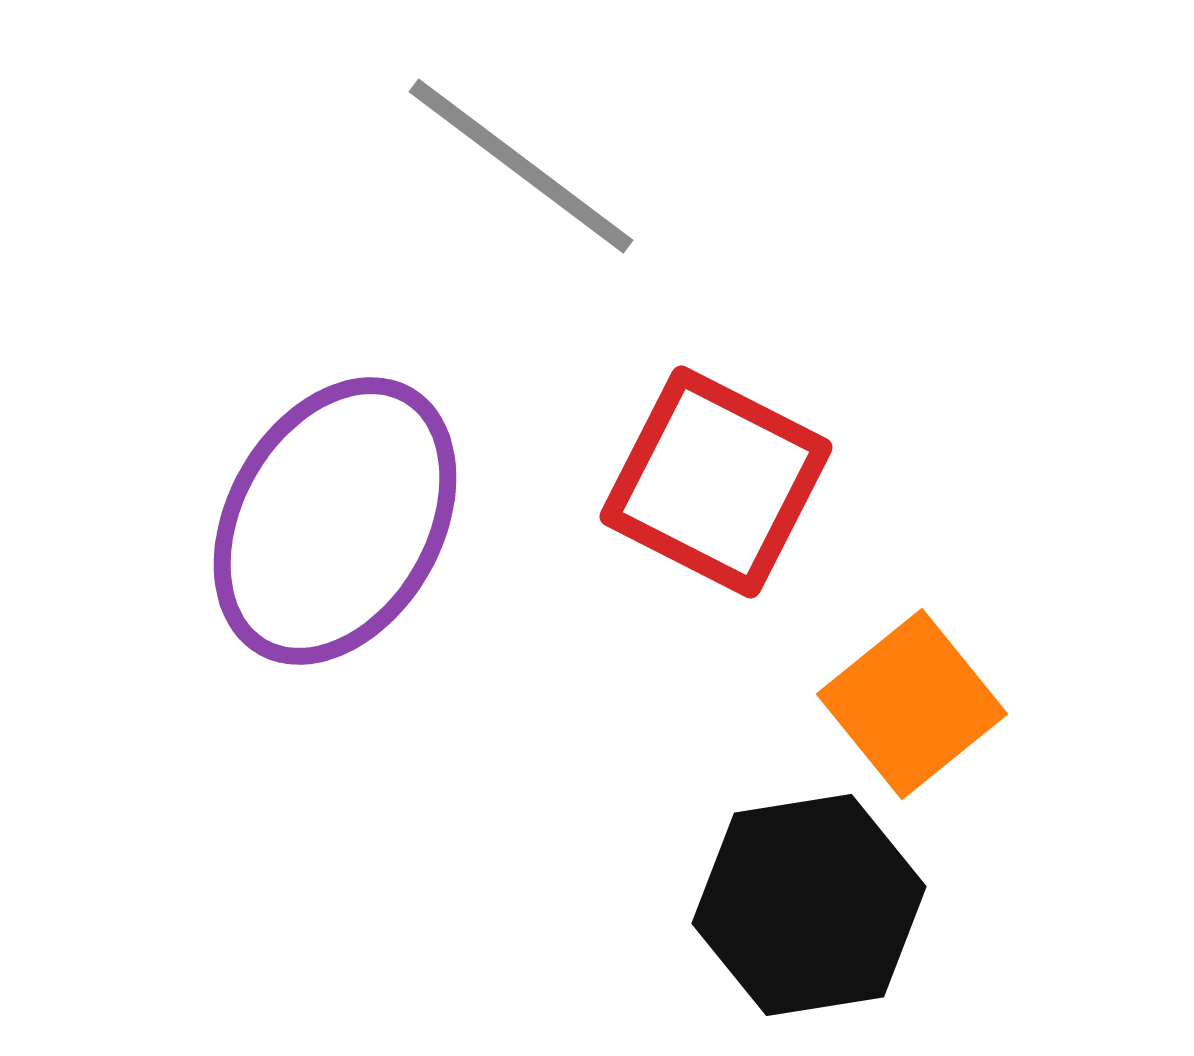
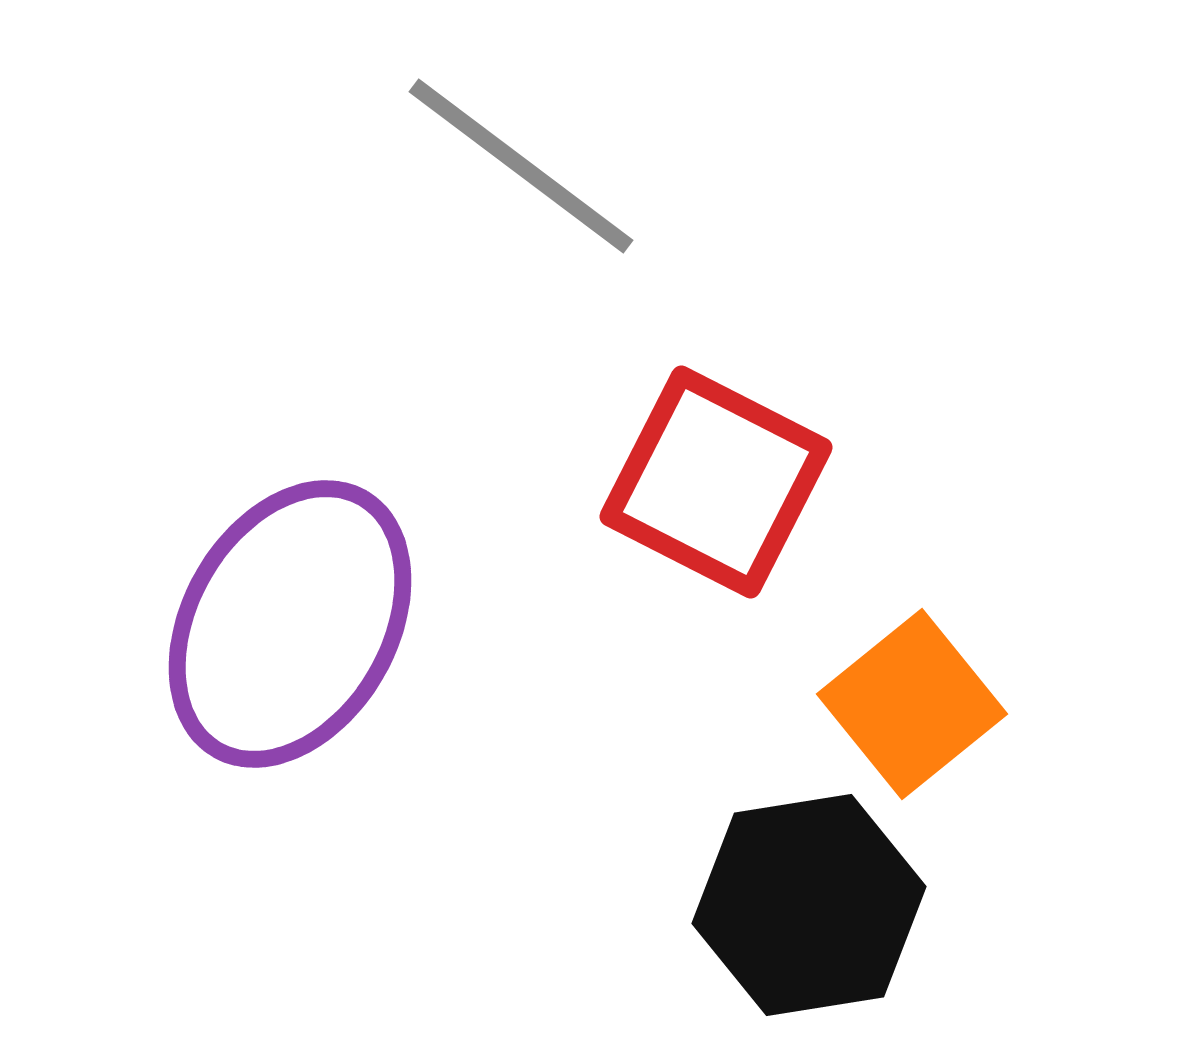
purple ellipse: moved 45 px left, 103 px down
